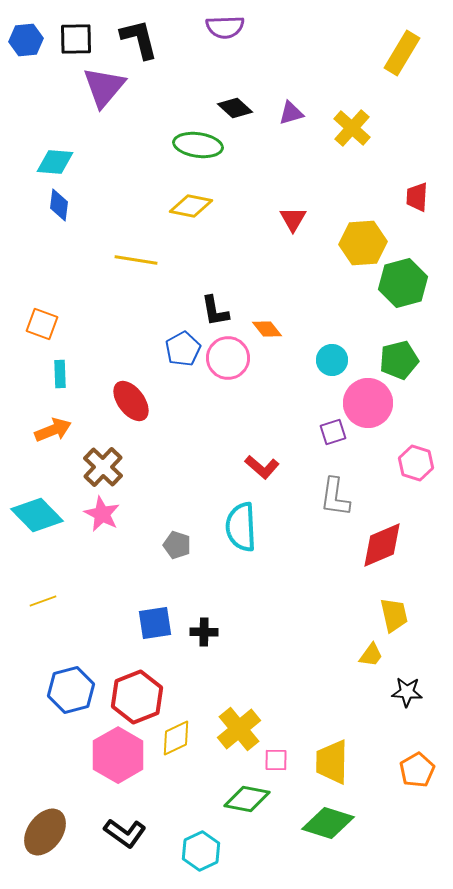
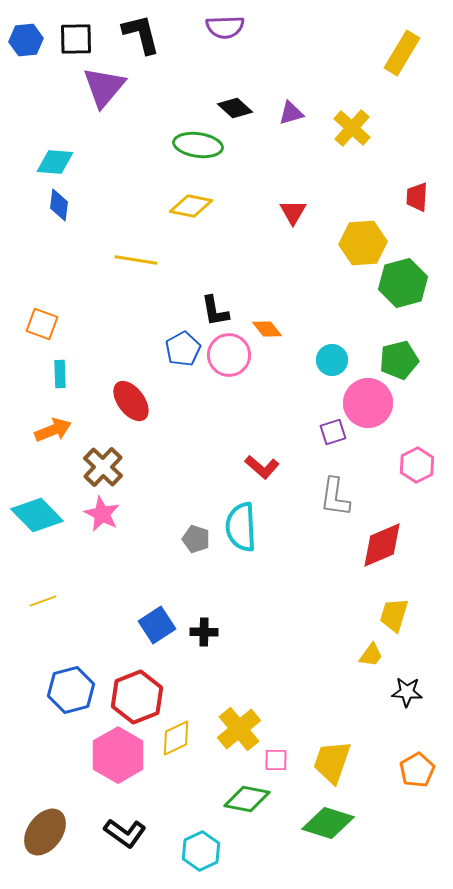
black L-shape at (139, 39): moved 2 px right, 5 px up
red triangle at (293, 219): moved 7 px up
pink circle at (228, 358): moved 1 px right, 3 px up
pink hexagon at (416, 463): moved 1 px right, 2 px down; rotated 16 degrees clockwise
gray pentagon at (177, 545): moved 19 px right, 6 px up
yellow trapezoid at (394, 615): rotated 150 degrees counterclockwise
blue square at (155, 623): moved 2 px right, 2 px down; rotated 24 degrees counterclockwise
yellow trapezoid at (332, 762): rotated 18 degrees clockwise
